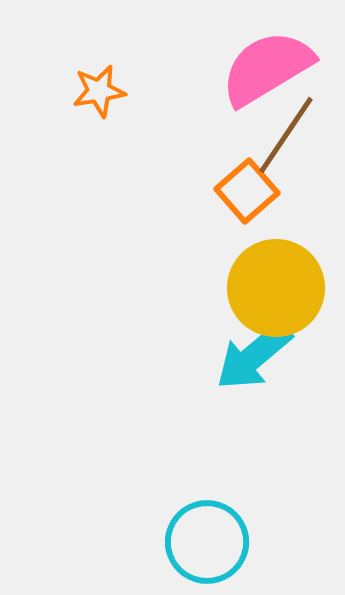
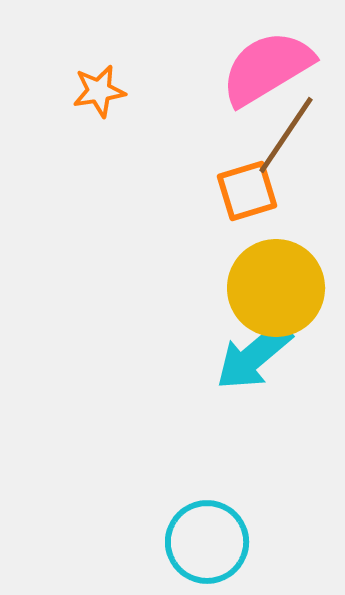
orange square: rotated 24 degrees clockwise
